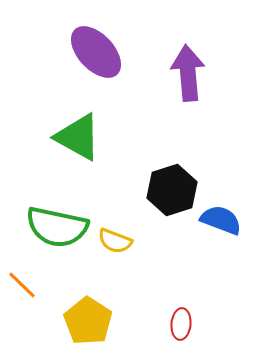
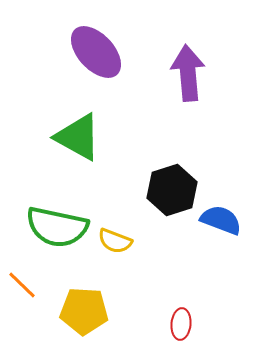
yellow pentagon: moved 4 px left, 10 px up; rotated 30 degrees counterclockwise
